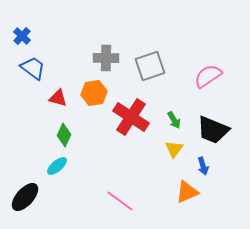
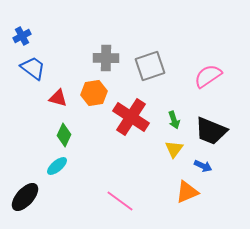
blue cross: rotated 18 degrees clockwise
green arrow: rotated 12 degrees clockwise
black trapezoid: moved 2 px left, 1 px down
blue arrow: rotated 48 degrees counterclockwise
